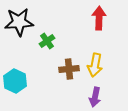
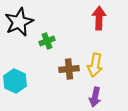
black star: rotated 20 degrees counterclockwise
green cross: rotated 14 degrees clockwise
